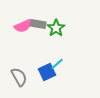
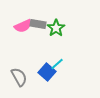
blue square: rotated 24 degrees counterclockwise
